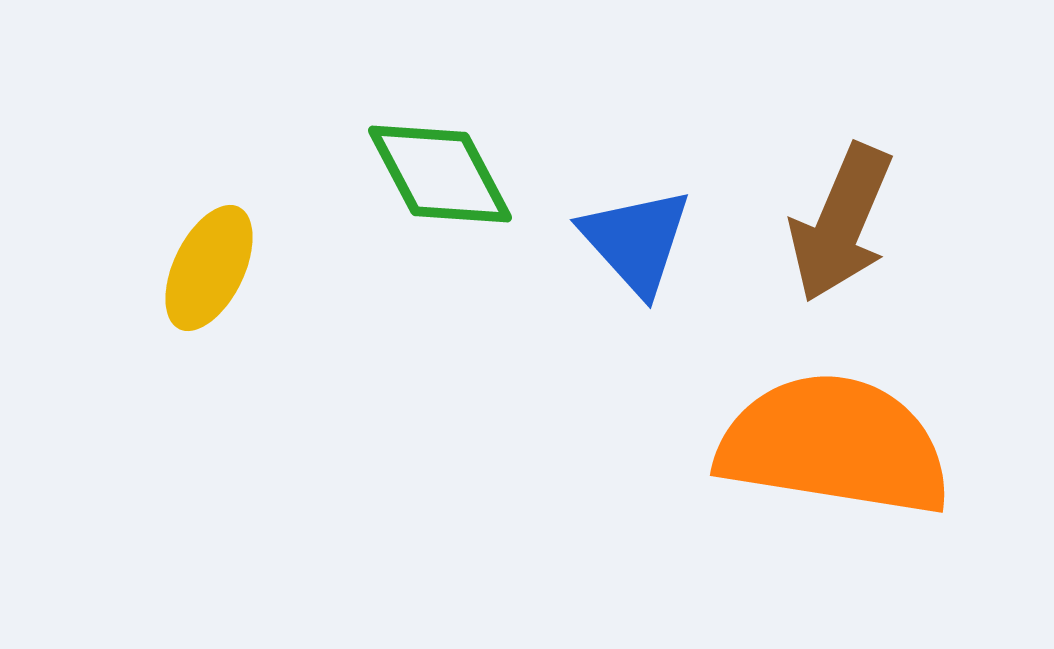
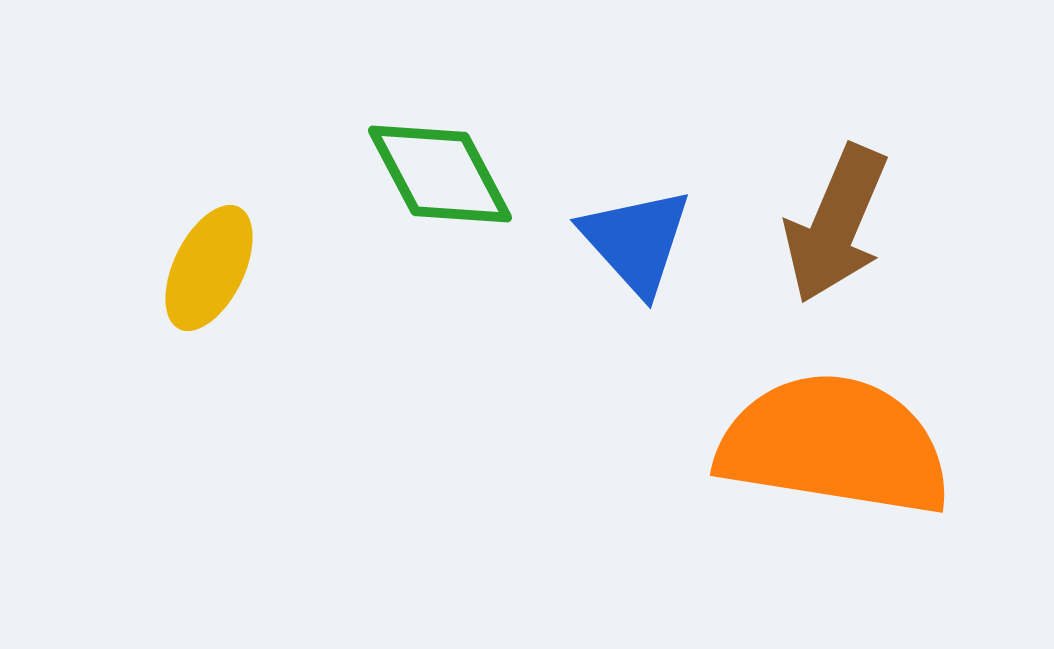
brown arrow: moved 5 px left, 1 px down
